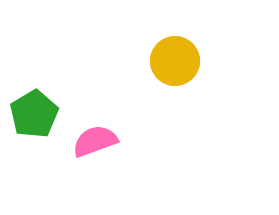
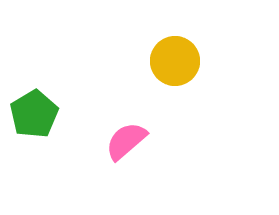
pink semicircle: moved 31 px right; rotated 21 degrees counterclockwise
